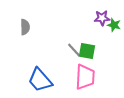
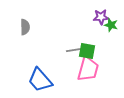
purple star: moved 1 px left, 1 px up
green star: moved 3 px left
gray line: rotated 56 degrees counterclockwise
pink trapezoid: moved 3 px right, 8 px up; rotated 12 degrees clockwise
